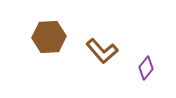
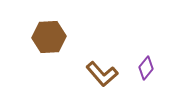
brown L-shape: moved 23 px down
